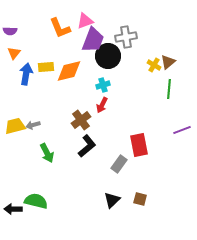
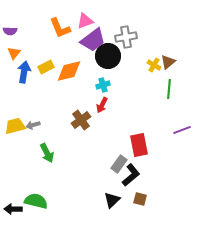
purple trapezoid: rotated 32 degrees clockwise
yellow rectangle: rotated 21 degrees counterclockwise
blue arrow: moved 2 px left, 2 px up
black L-shape: moved 44 px right, 29 px down
